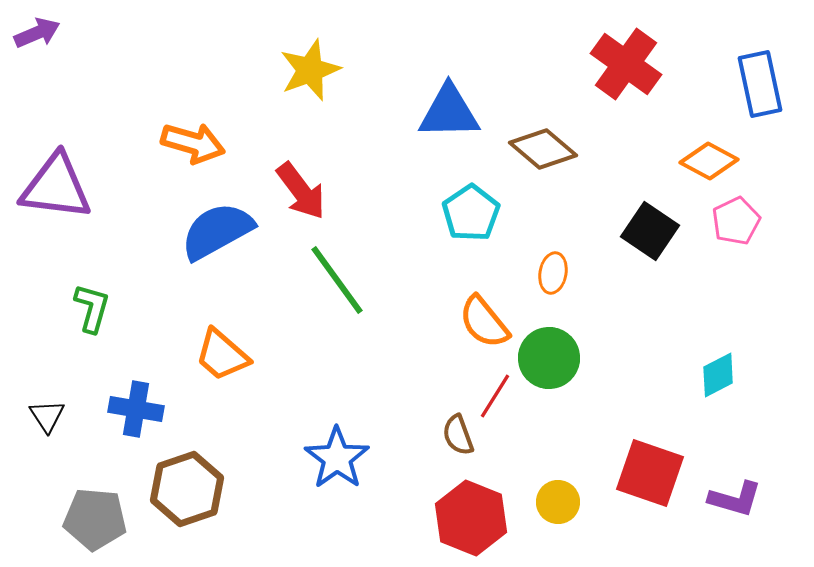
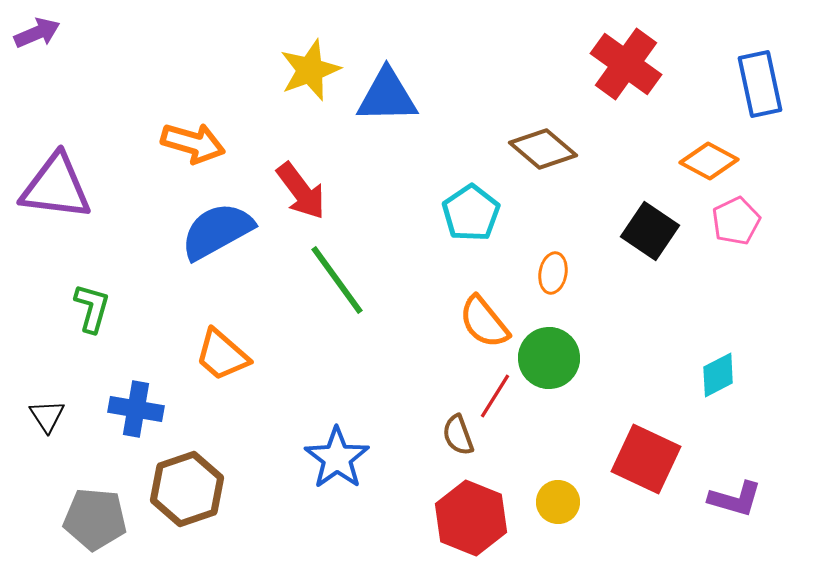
blue triangle: moved 62 px left, 16 px up
red square: moved 4 px left, 14 px up; rotated 6 degrees clockwise
